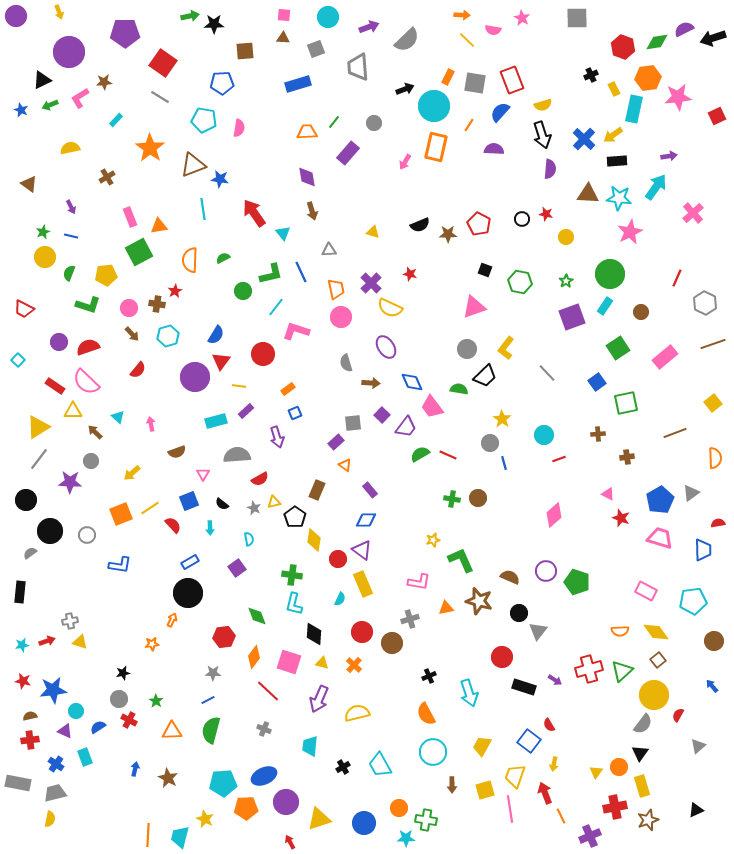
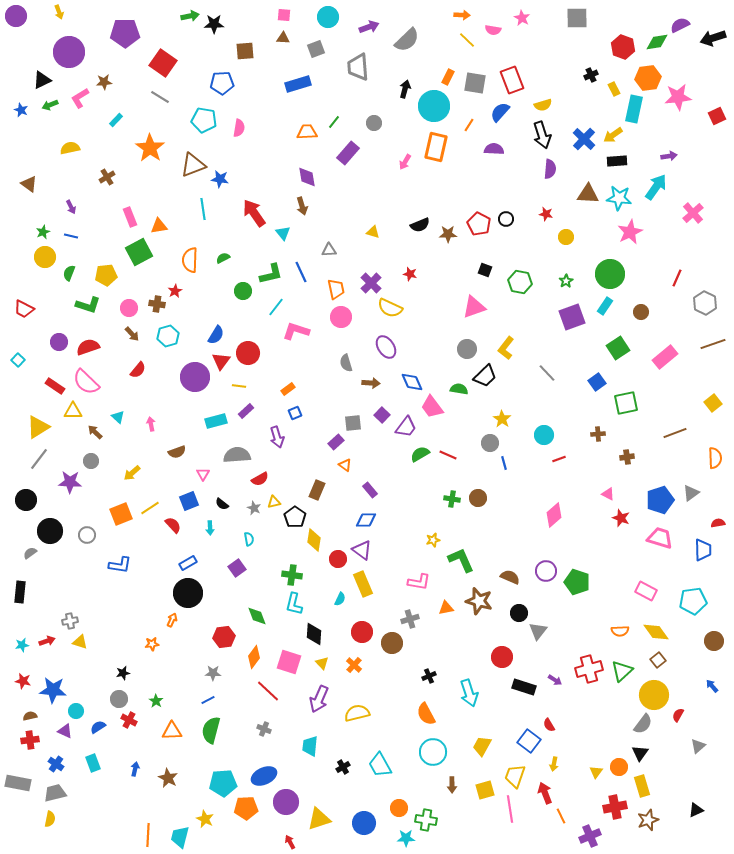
purple semicircle at (684, 29): moved 4 px left, 4 px up
black arrow at (405, 89): rotated 54 degrees counterclockwise
brown arrow at (312, 211): moved 10 px left, 5 px up
black circle at (522, 219): moved 16 px left
red circle at (263, 354): moved 15 px left, 1 px up
blue pentagon at (660, 500): rotated 12 degrees clockwise
blue rectangle at (190, 562): moved 2 px left, 1 px down
yellow triangle at (322, 663): rotated 32 degrees clockwise
blue star at (53, 690): rotated 12 degrees clockwise
cyan rectangle at (85, 757): moved 8 px right, 6 px down
